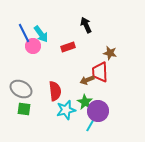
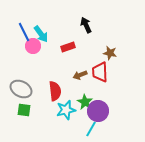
blue line: moved 1 px up
brown arrow: moved 7 px left, 5 px up
green square: moved 1 px down
cyan line: moved 5 px down
